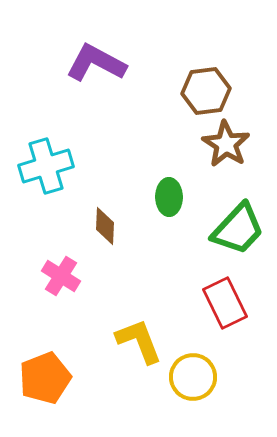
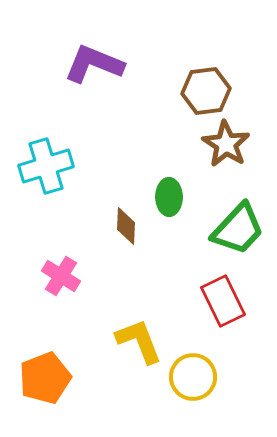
purple L-shape: moved 2 px left, 1 px down; rotated 6 degrees counterclockwise
brown diamond: moved 21 px right
red rectangle: moved 2 px left, 2 px up
